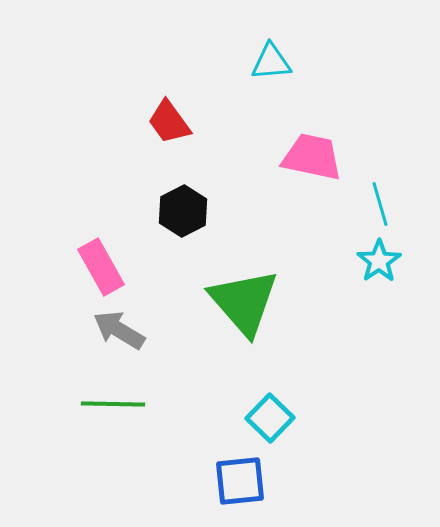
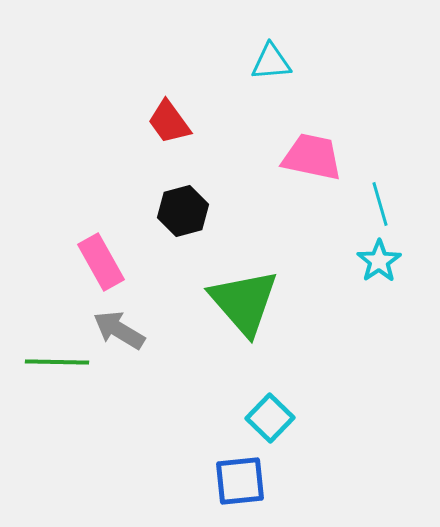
black hexagon: rotated 12 degrees clockwise
pink rectangle: moved 5 px up
green line: moved 56 px left, 42 px up
